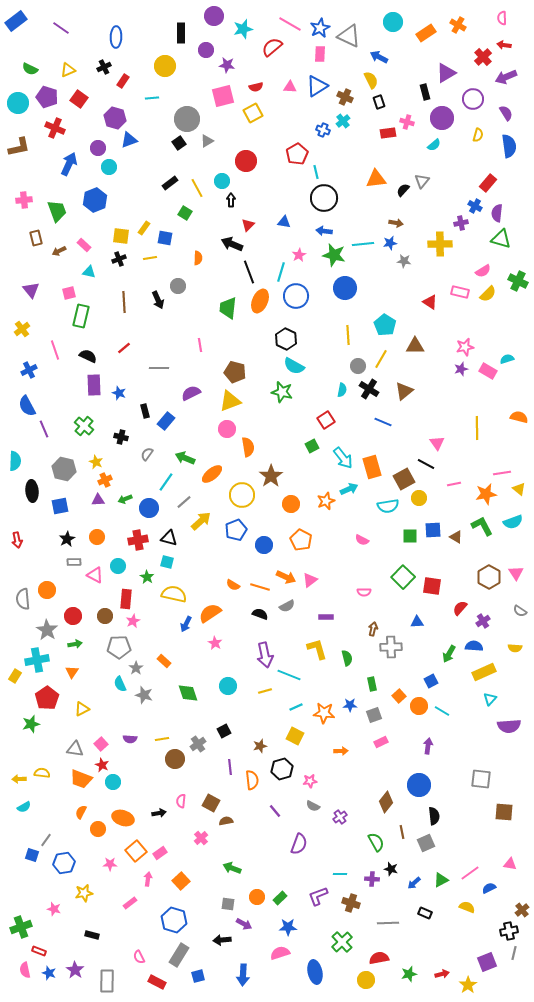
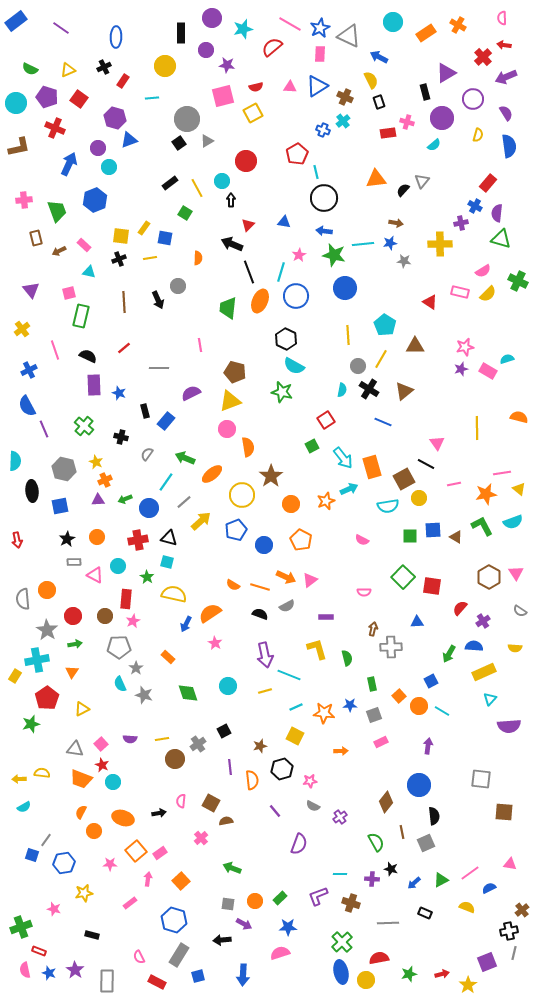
purple circle at (214, 16): moved 2 px left, 2 px down
cyan circle at (18, 103): moved 2 px left
orange rectangle at (164, 661): moved 4 px right, 4 px up
orange circle at (98, 829): moved 4 px left, 2 px down
orange circle at (257, 897): moved 2 px left, 4 px down
blue ellipse at (315, 972): moved 26 px right
